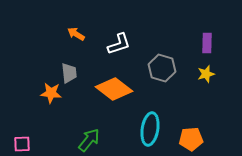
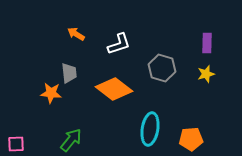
green arrow: moved 18 px left
pink square: moved 6 px left
